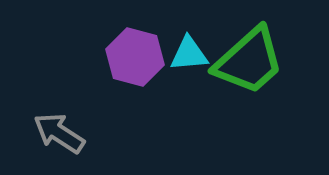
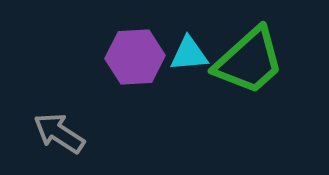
purple hexagon: rotated 18 degrees counterclockwise
